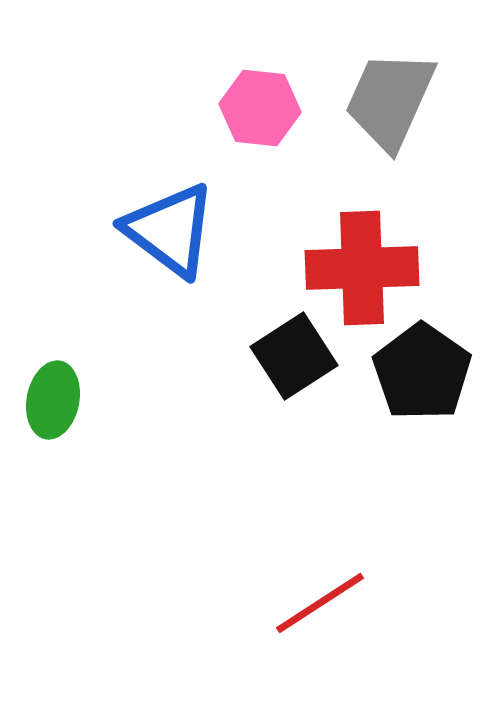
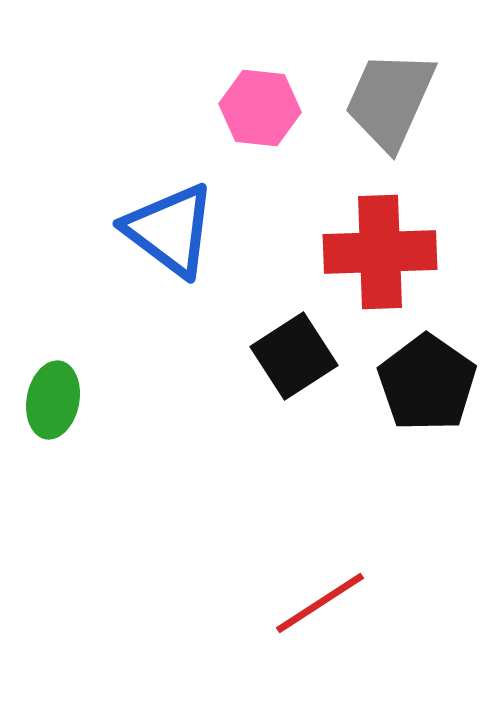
red cross: moved 18 px right, 16 px up
black pentagon: moved 5 px right, 11 px down
